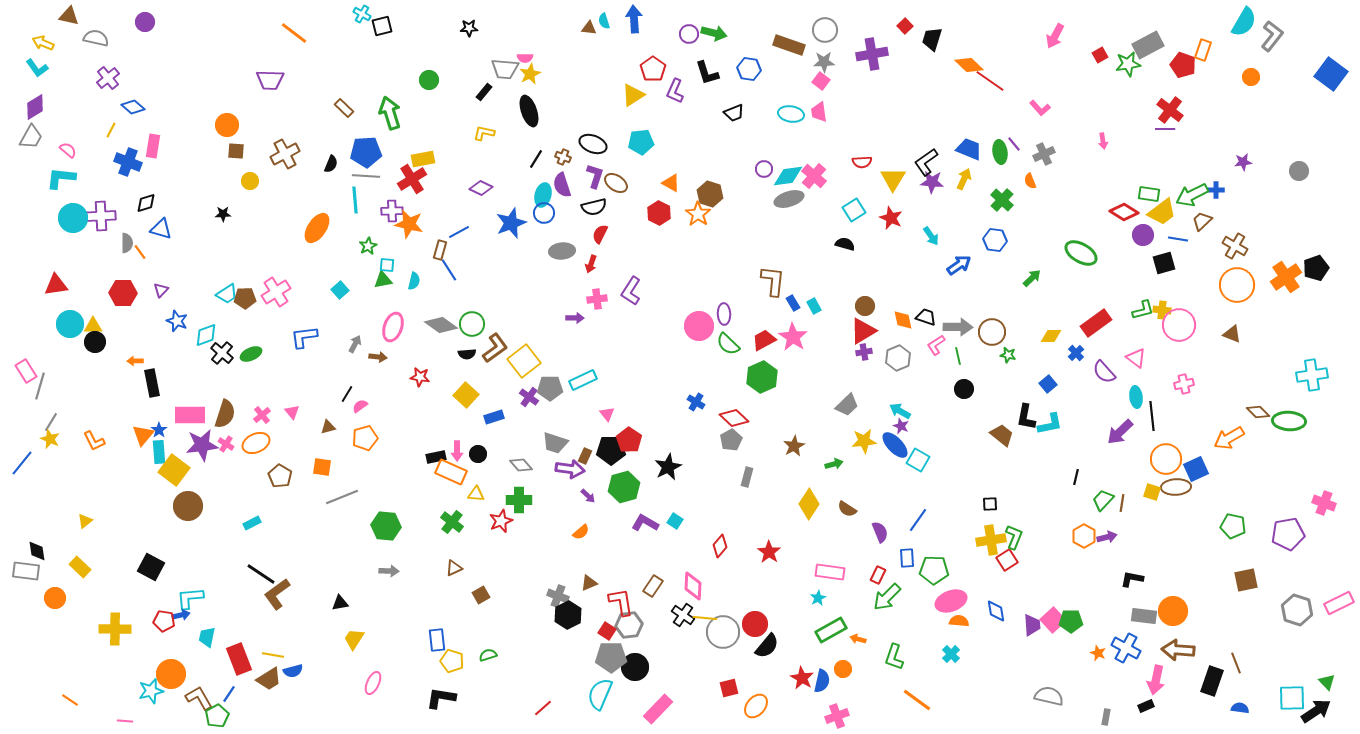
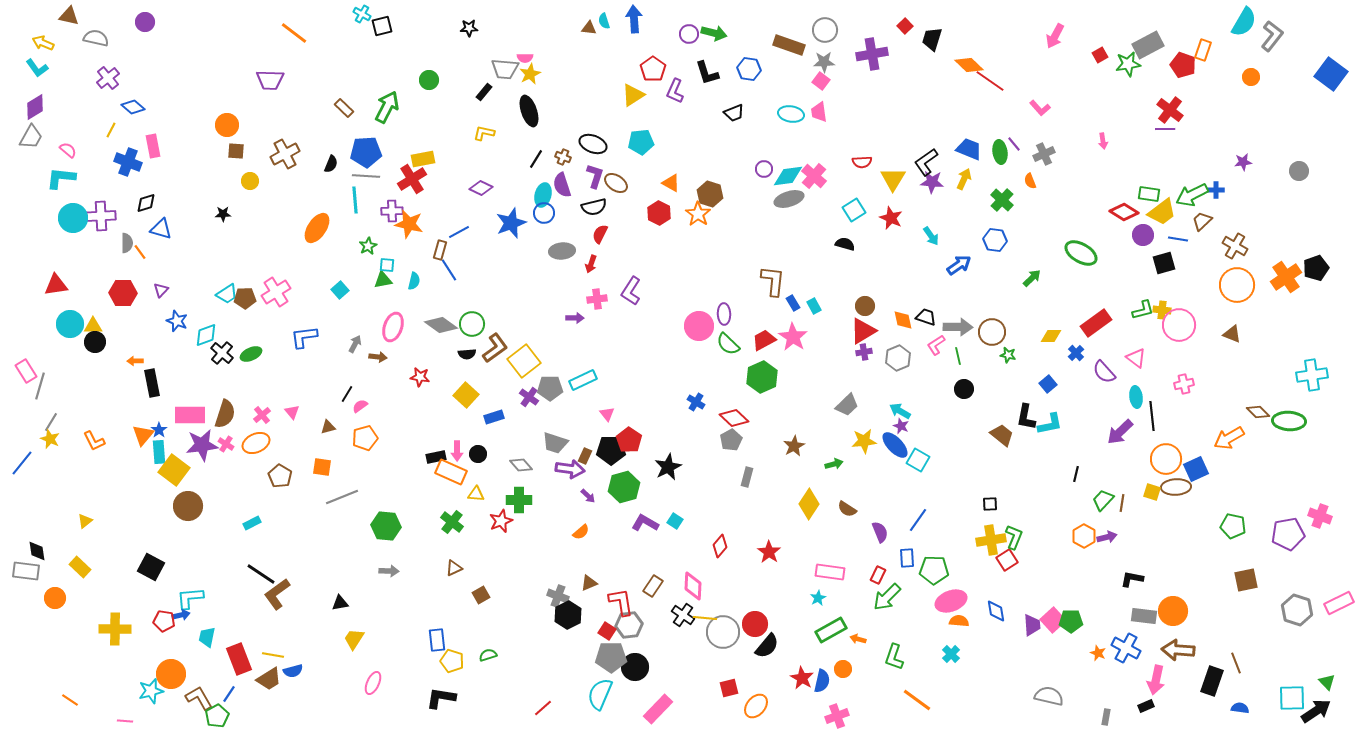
green arrow at (390, 113): moved 3 px left, 6 px up; rotated 44 degrees clockwise
pink rectangle at (153, 146): rotated 20 degrees counterclockwise
black line at (1076, 477): moved 3 px up
pink cross at (1324, 503): moved 4 px left, 13 px down
